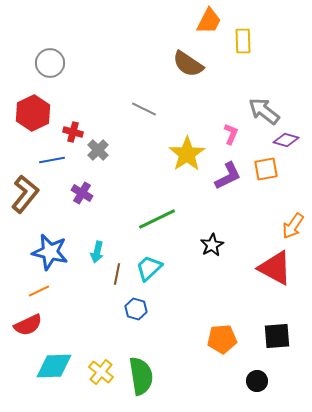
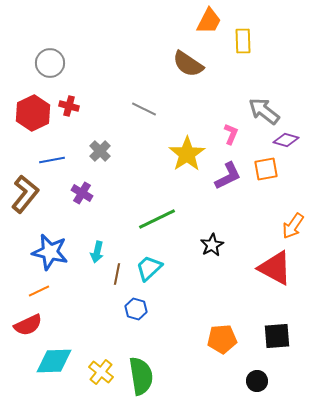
red cross: moved 4 px left, 26 px up
gray cross: moved 2 px right, 1 px down
cyan diamond: moved 5 px up
